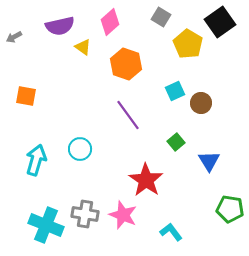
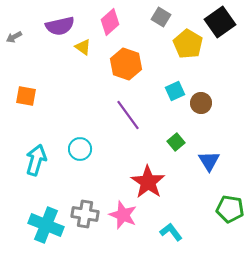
red star: moved 2 px right, 2 px down
